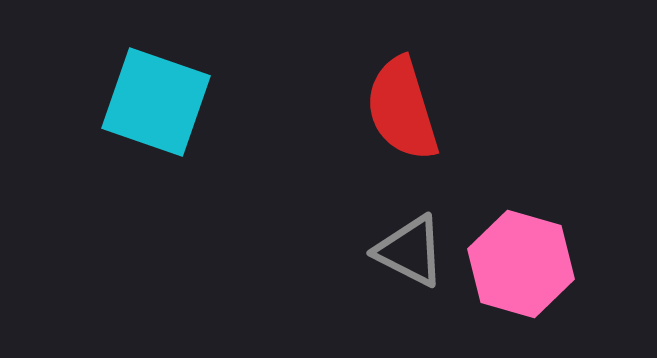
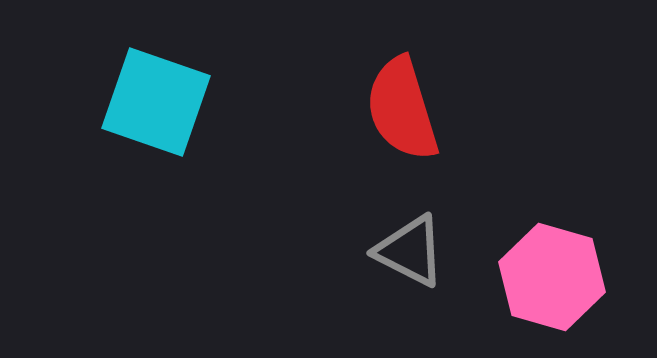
pink hexagon: moved 31 px right, 13 px down
